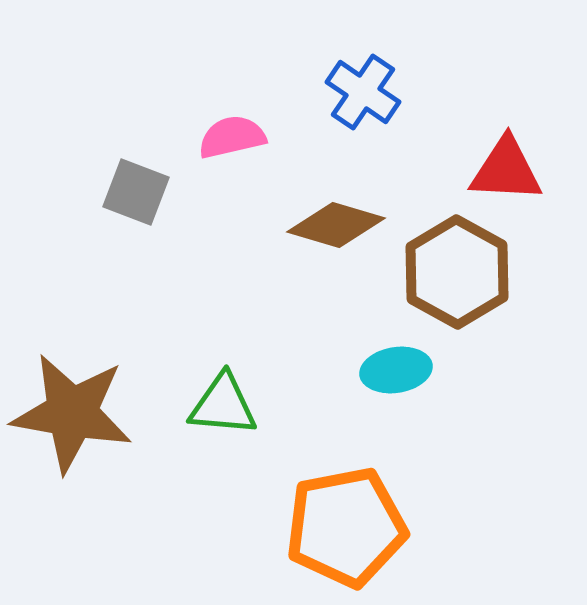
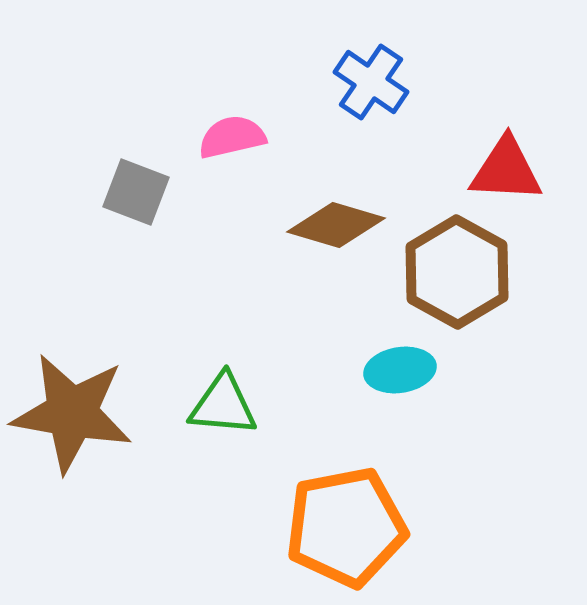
blue cross: moved 8 px right, 10 px up
cyan ellipse: moved 4 px right
